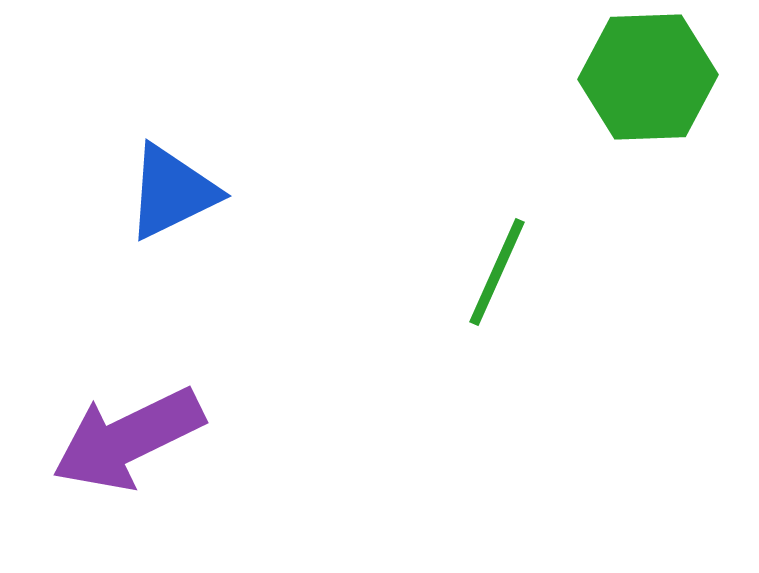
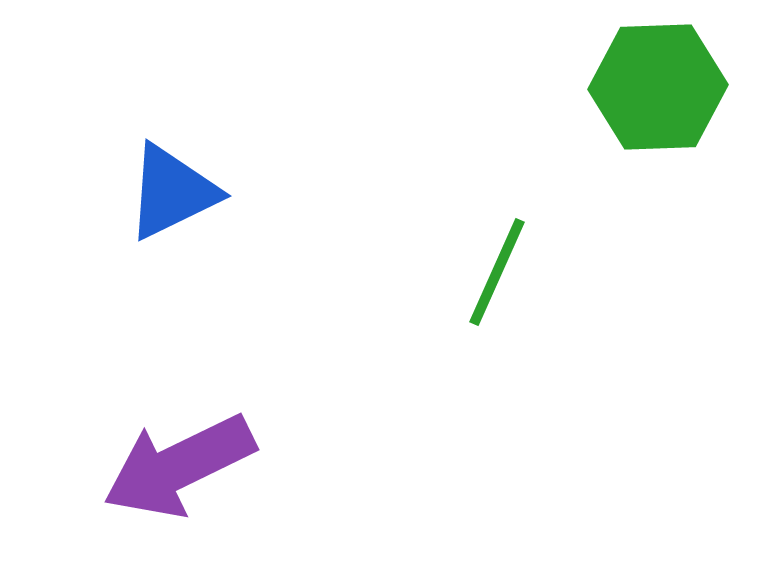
green hexagon: moved 10 px right, 10 px down
purple arrow: moved 51 px right, 27 px down
